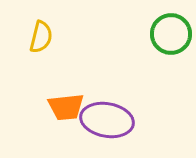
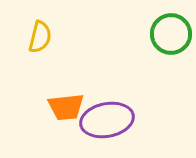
yellow semicircle: moved 1 px left
purple ellipse: rotated 21 degrees counterclockwise
